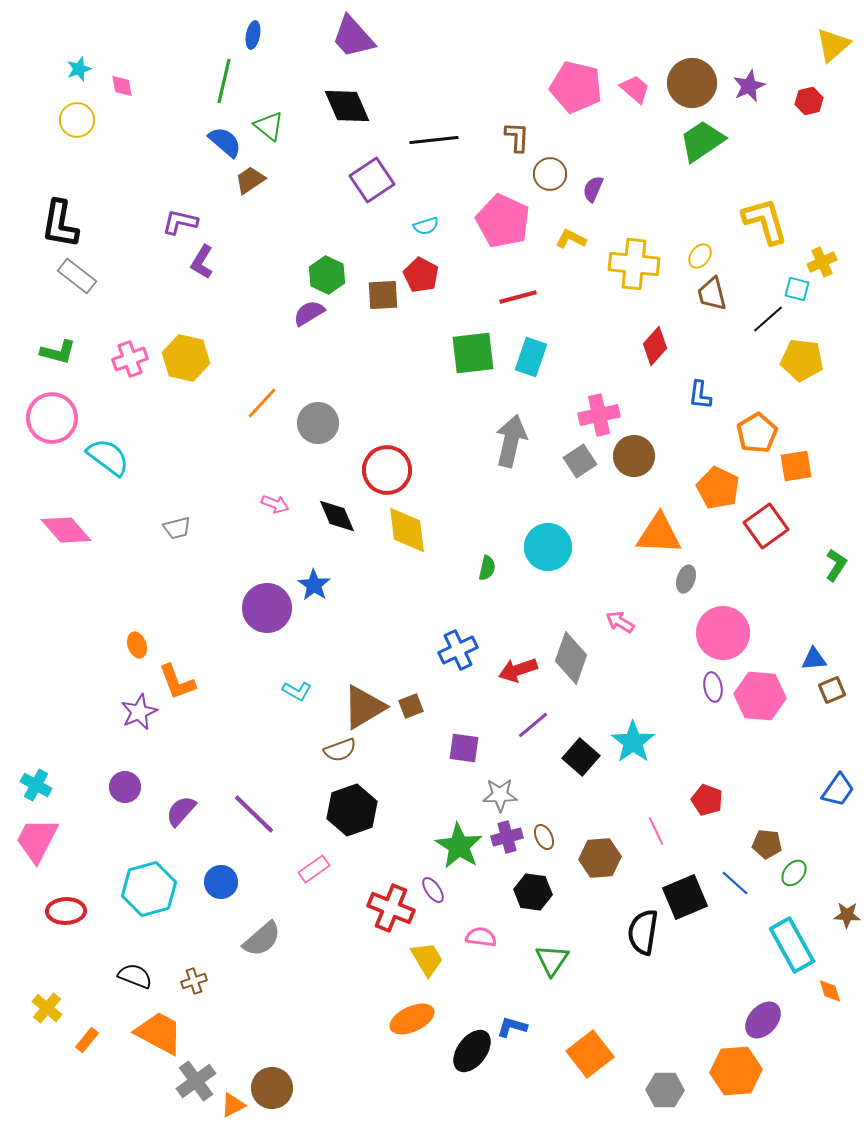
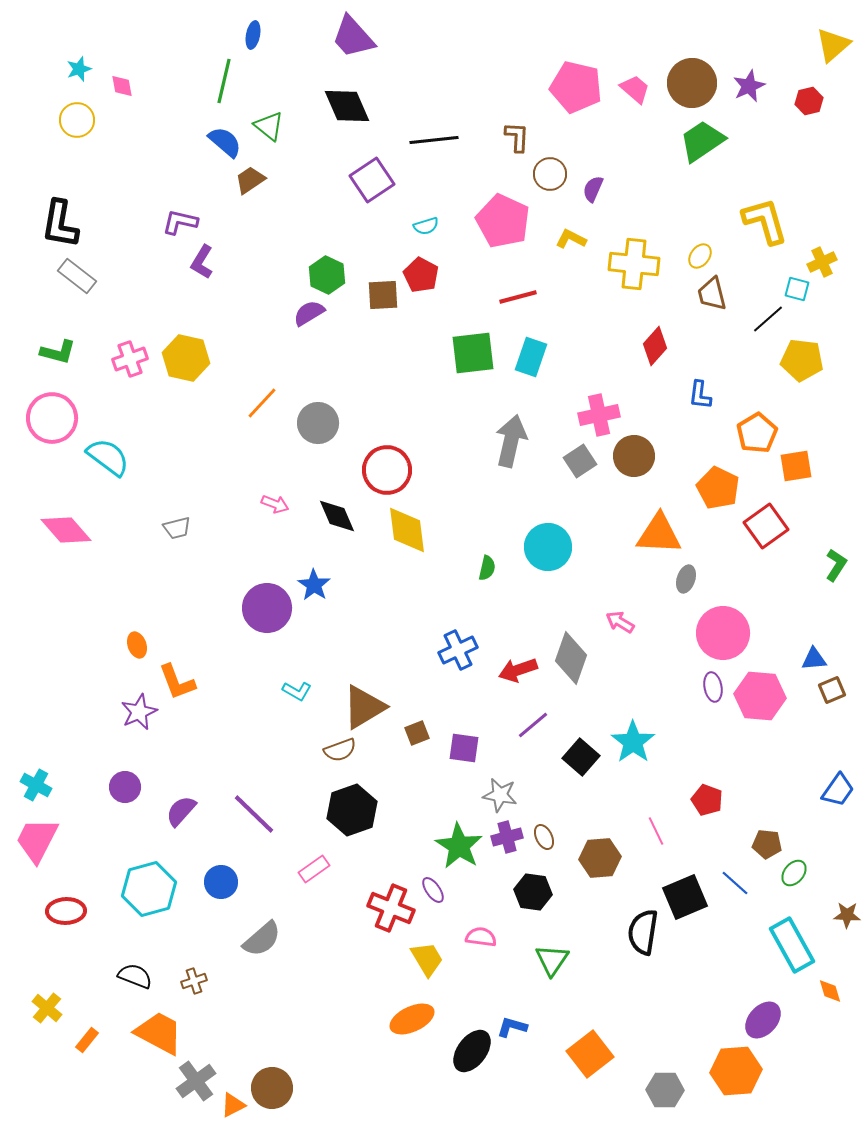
brown square at (411, 706): moved 6 px right, 27 px down
gray star at (500, 795): rotated 12 degrees clockwise
